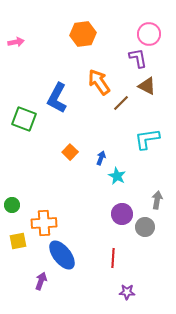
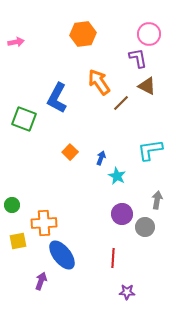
cyan L-shape: moved 3 px right, 11 px down
